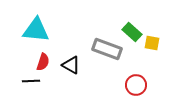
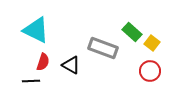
cyan triangle: rotated 20 degrees clockwise
yellow square: rotated 28 degrees clockwise
gray rectangle: moved 4 px left, 1 px up
red circle: moved 14 px right, 14 px up
